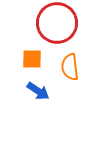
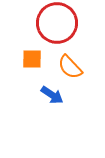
orange semicircle: rotated 36 degrees counterclockwise
blue arrow: moved 14 px right, 4 px down
